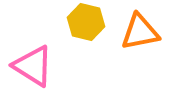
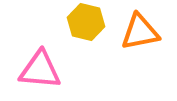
pink triangle: moved 7 px right, 4 px down; rotated 27 degrees counterclockwise
